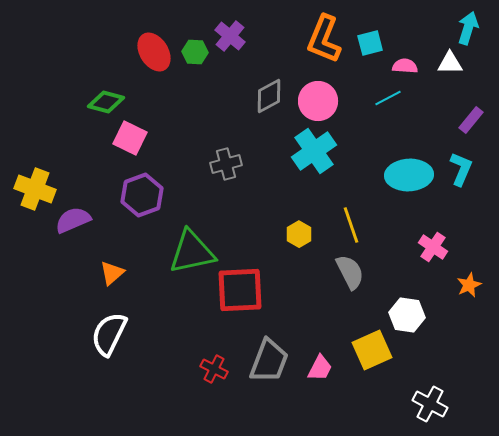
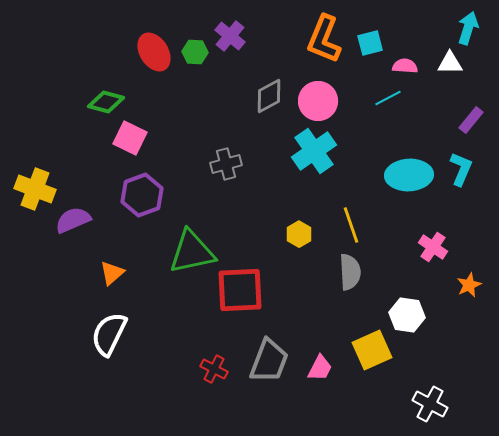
gray semicircle: rotated 24 degrees clockwise
